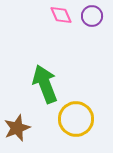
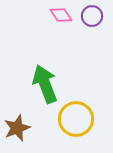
pink diamond: rotated 10 degrees counterclockwise
